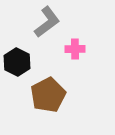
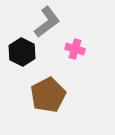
pink cross: rotated 18 degrees clockwise
black hexagon: moved 5 px right, 10 px up
